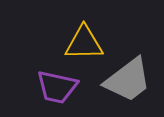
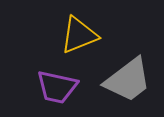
yellow triangle: moved 5 px left, 8 px up; rotated 21 degrees counterclockwise
